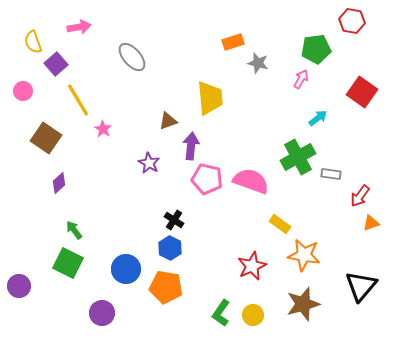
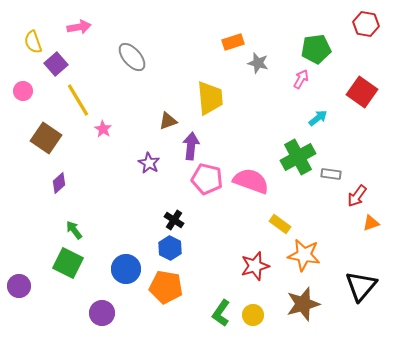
red hexagon at (352, 21): moved 14 px right, 3 px down
red arrow at (360, 196): moved 3 px left
red star at (252, 266): moved 3 px right; rotated 8 degrees clockwise
